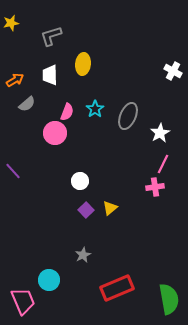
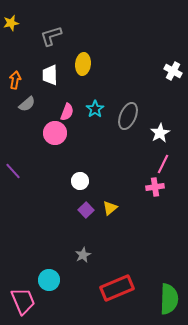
orange arrow: rotated 48 degrees counterclockwise
green semicircle: rotated 12 degrees clockwise
